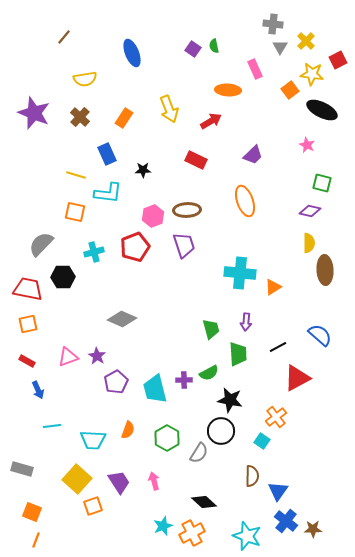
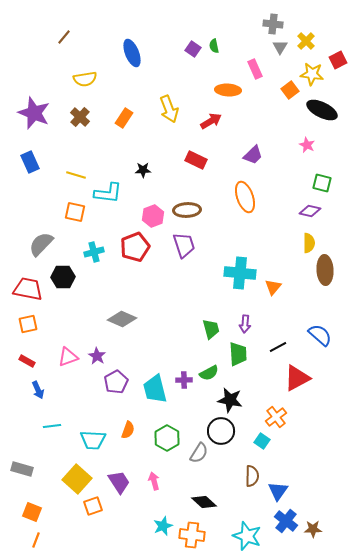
blue rectangle at (107, 154): moved 77 px left, 8 px down
orange ellipse at (245, 201): moved 4 px up
orange triangle at (273, 287): rotated 18 degrees counterclockwise
purple arrow at (246, 322): moved 1 px left, 2 px down
orange cross at (192, 533): moved 2 px down; rotated 35 degrees clockwise
